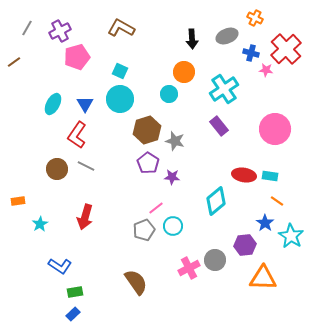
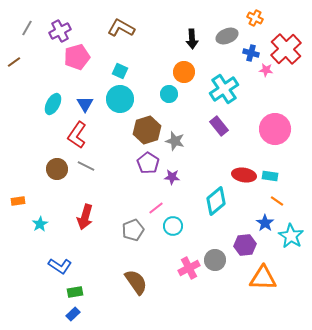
gray pentagon at (144, 230): moved 11 px left
